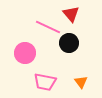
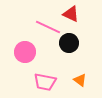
red triangle: rotated 24 degrees counterclockwise
pink circle: moved 1 px up
orange triangle: moved 1 px left, 2 px up; rotated 16 degrees counterclockwise
